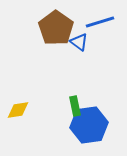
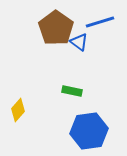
green rectangle: moved 3 px left, 15 px up; rotated 66 degrees counterclockwise
yellow diamond: rotated 40 degrees counterclockwise
blue hexagon: moved 6 px down
